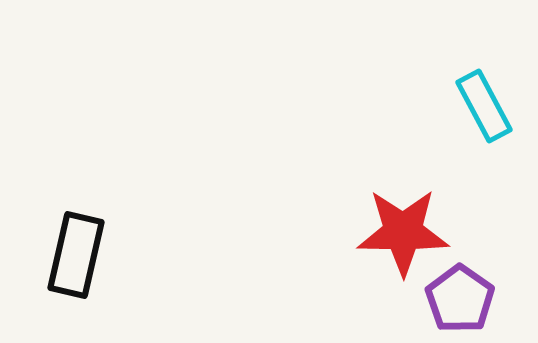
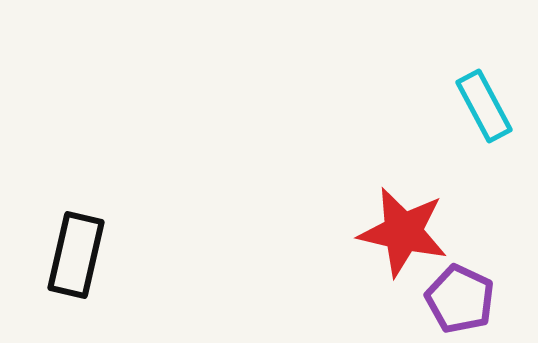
red star: rotated 12 degrees clockwise
purple pentagon: rotated 10 degrees counterclockwise
